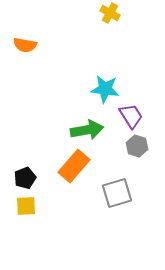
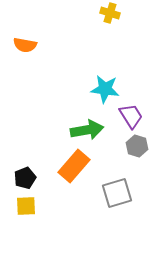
yellow cross: rotated 12 degrees counterclockwise
